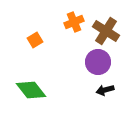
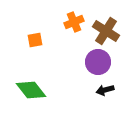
orange square: rotated 21 degrees clockwise
